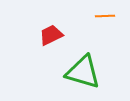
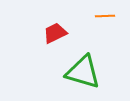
red trapezoid: moved 4 px right, 2 px up
